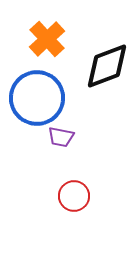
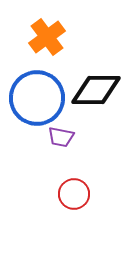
orange cross: moved 2 px up; rotated 6 degrees clockwise
black diamond: moved 11 px left, 24 px down; rotated 21 degrees clockwise
red circle: moved 2 px up
